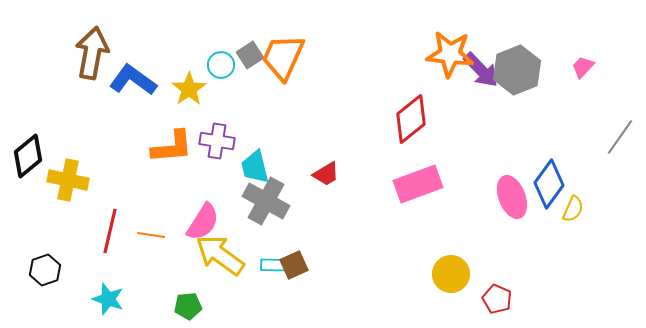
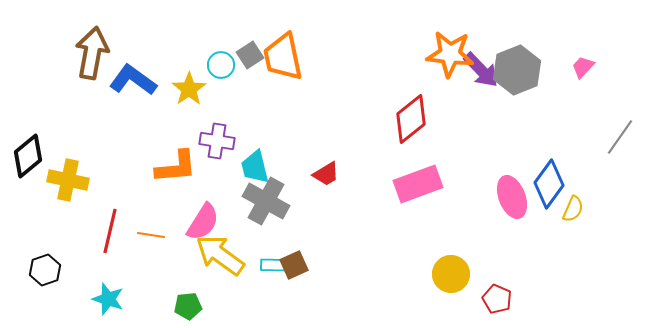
orange trapezoid: rotated 36 degrees counterclockwise
orange L-shape: moved 4 px right, 20 px down
